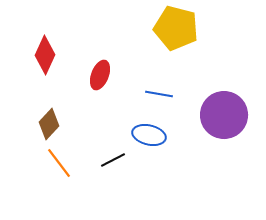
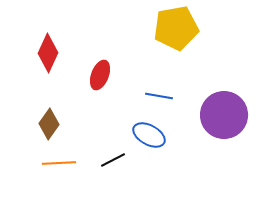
yellow pentagon: rotated 24 degrees counterclockwise
red diamond: moved 3 px right, 2 px up
blue line: moved 2 px down
brown diamond: rotated 8 degrees counterclockwise
blue ellipse: rotated 16 degrees clockwise
orange line: rotated 56 degrees counterclockwise
